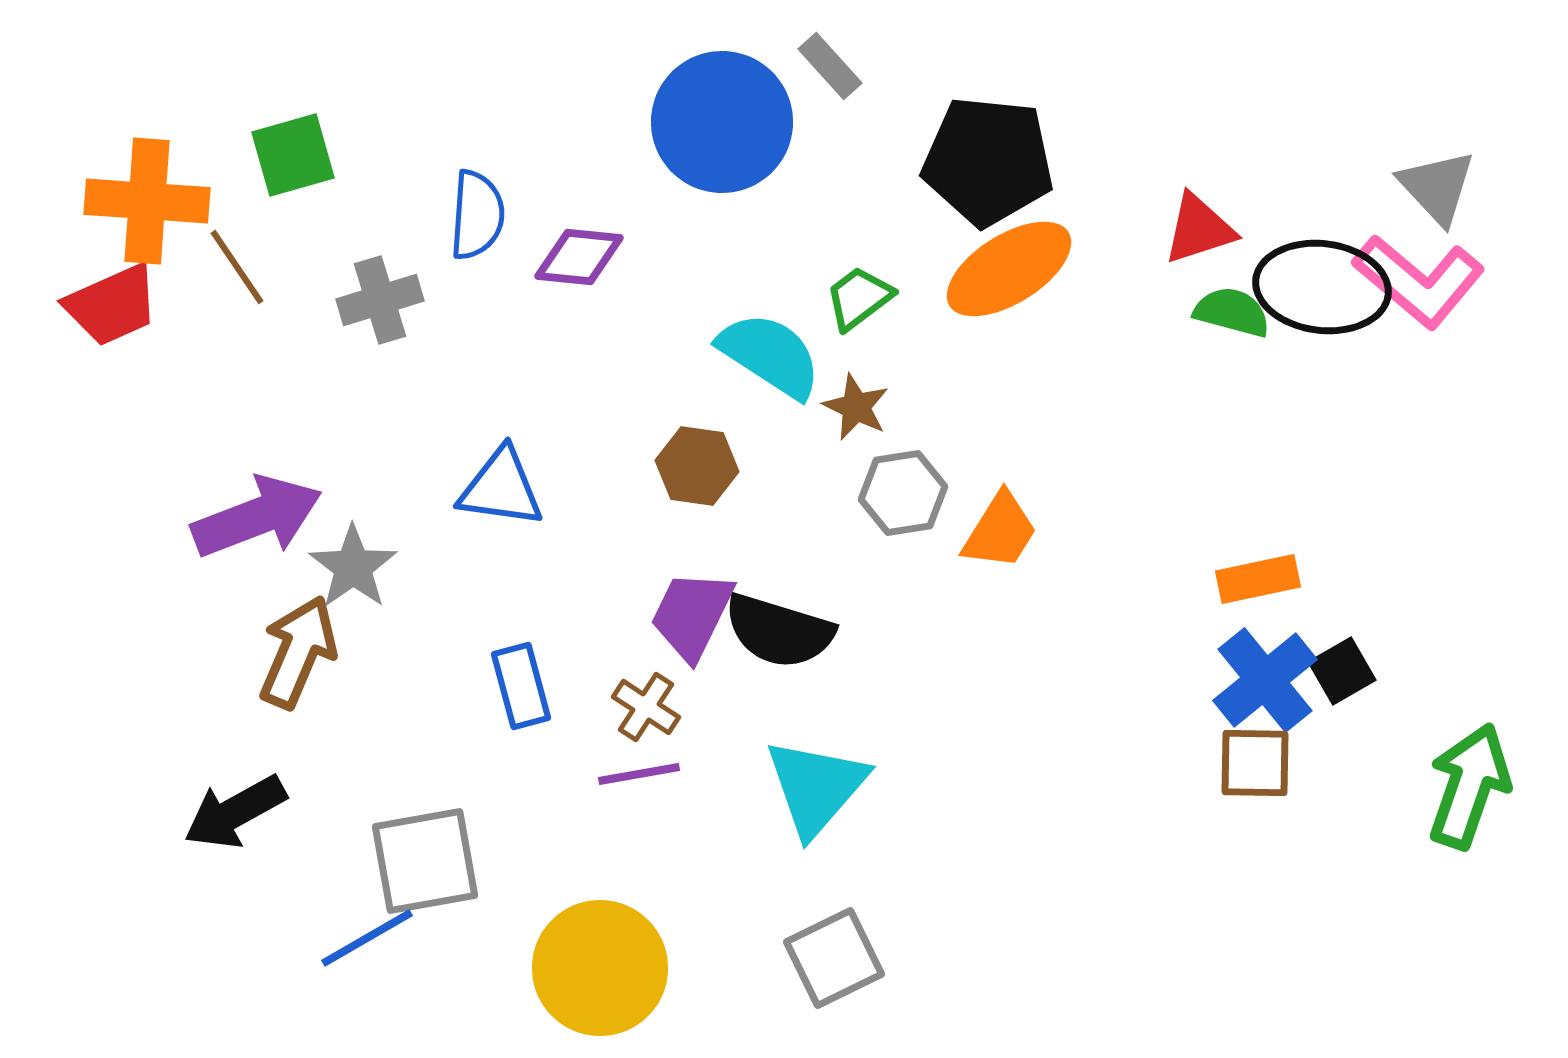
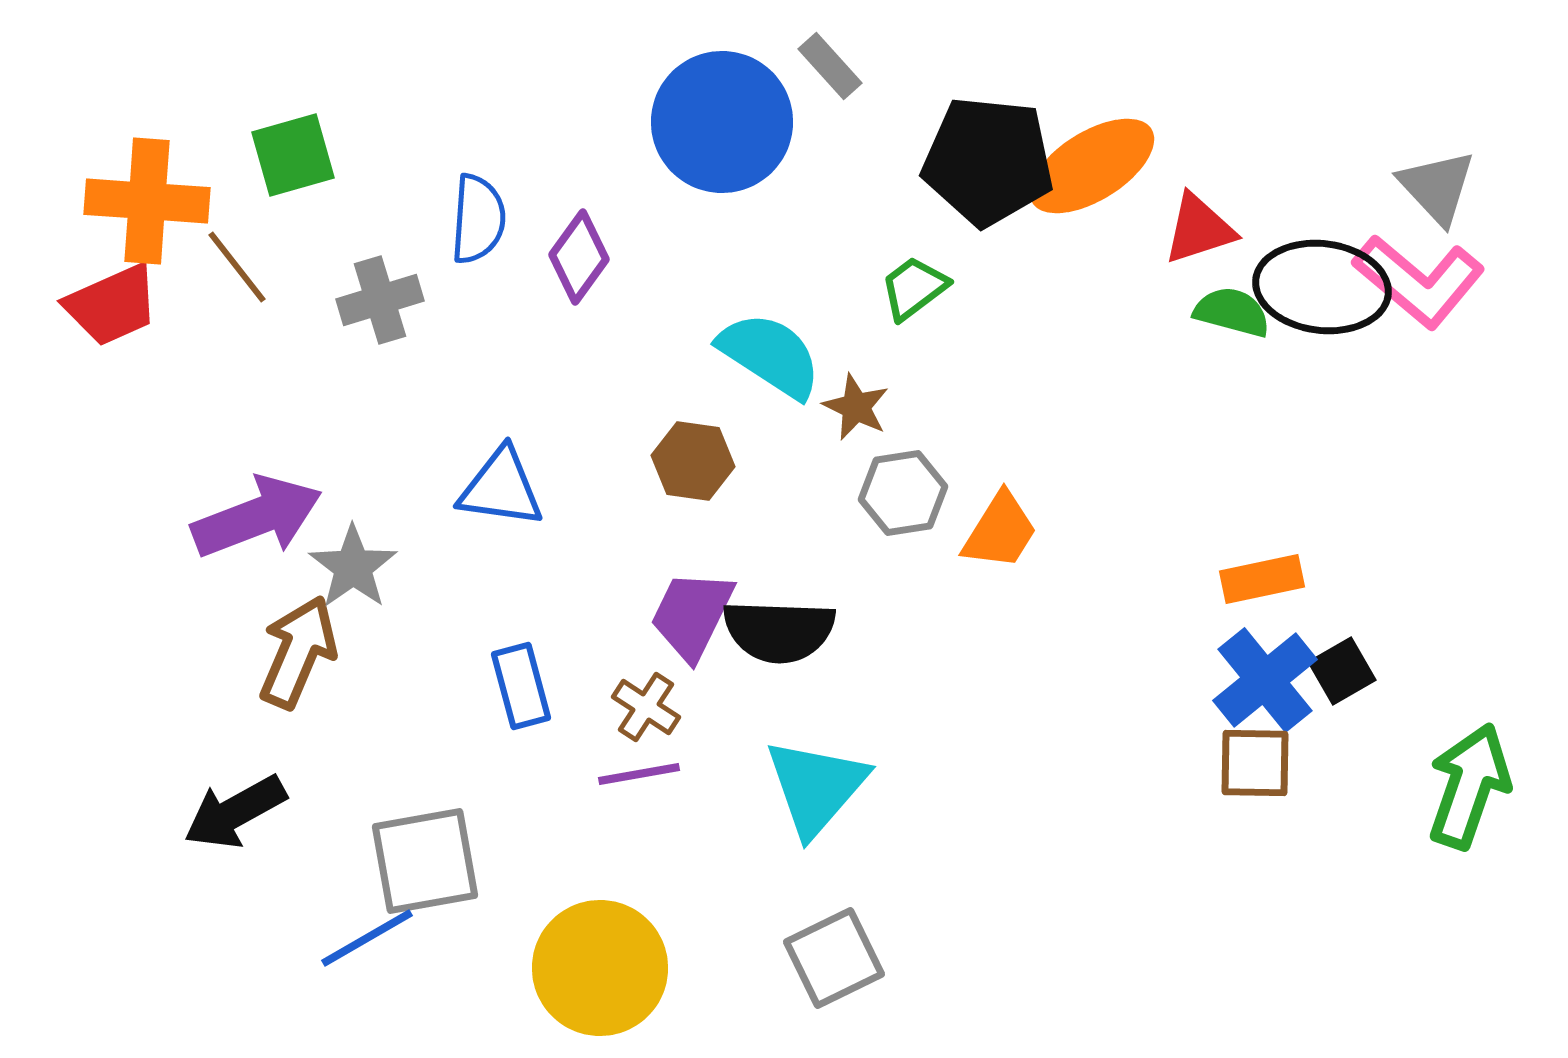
blue semicircle at (477, 215): moved 1 px right, 4 px down
purple diamond at (579, 257): rotated 60 degrees counterclockwise
brown line at (237, 267): rotated 4 degrees counterclockwise
orange ellipse at (1009, 269): moved 83 px right, 103 px up
green trapezoid at (859, 298): moved 55 px right, 10 px up
brown hexagon at (697, 466): moved 4 px left, 5 px up
orange rectangle at (1258, 579): moved 4 px right
black semicircle at (779, 631): rotated 15 degrees counterclockwise
